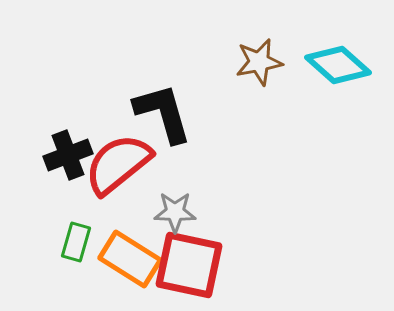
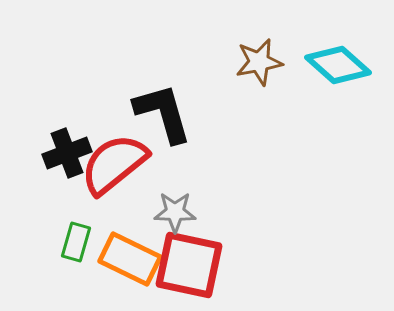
black cross: moved 1 px left, 2 px up
red semicircle: moved 4 px left
orange rectangle: rotated 6 degrees counterclockwise
